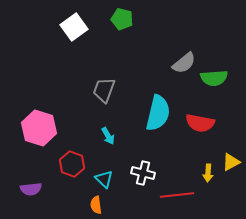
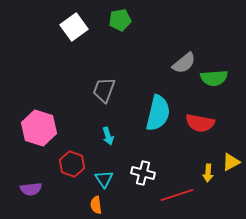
green pentagon: moved 2 px left, 1 px down; rotated 25 degrees counterclockwise
cyan arrow: rotated 12 degrees clockwise
cyan triangle: rotated 12 degrees clockwise
red line: rotated 12 degrees counterclockwise
